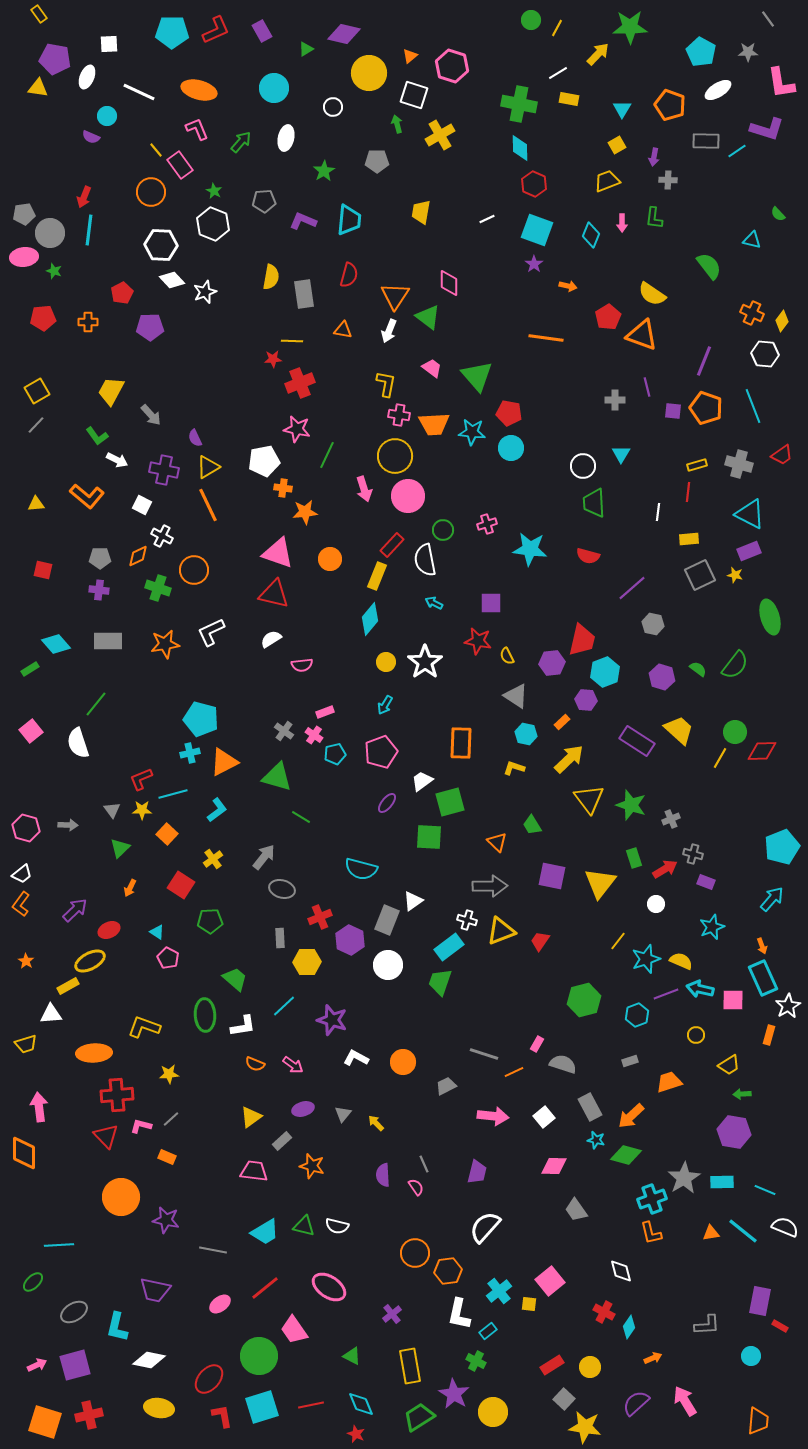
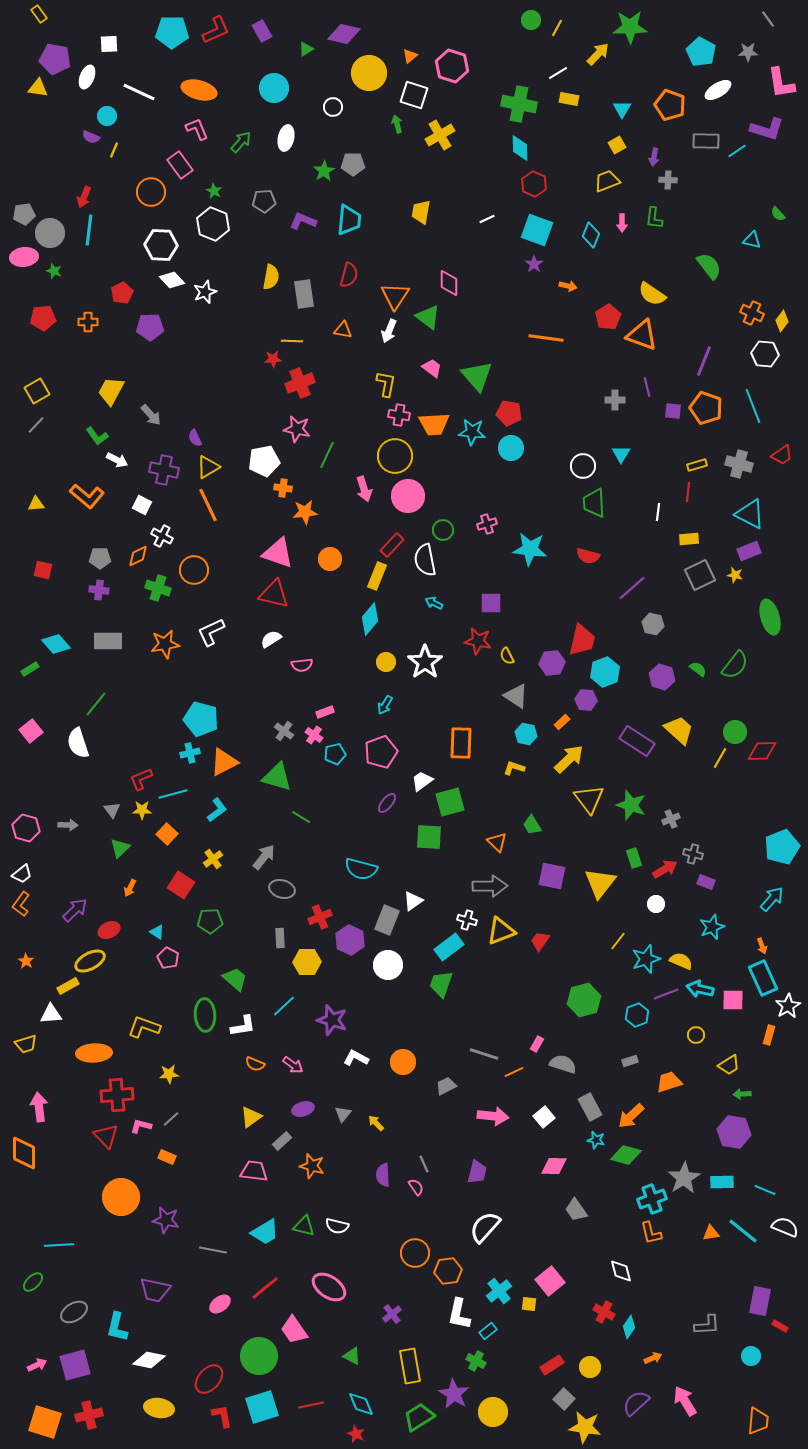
yellow line at (156, 150): moved 42 px left; rotated 63 degrees clockwise
gray pentagon at (377, 161): moved 24 px left, 3 px down
green trapezoid at (440, 982): moved 1 px right, 2 px down
